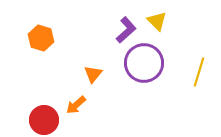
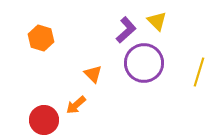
orange triangle: rotated 24 degrees counterclockwise
